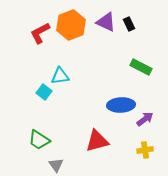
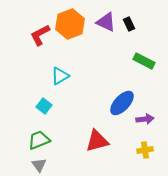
orange hexagon: moved 1 px left, 1 px up
red L-shape: moved 2 px down
green rectangle: moved 3 px right, 6 px up
cyan triangle: rotated 24 degrees counterclockwise
cyan square: moved 14 px down
blue ellipse: moved 1 px right, 2 px up; rotated 44 degrees counterclockwise
purple arrow: rotated 30 degrees clockwise
green trapezoid: rotated 125 degrees clockwise
gray triangle: moved 17 px left
